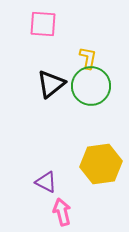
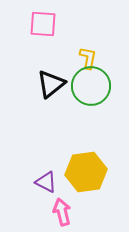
yellow hexagon: moved 15 px left, 8 px down
